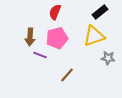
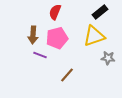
brown arrow: moved 3 px right, 2 px up
